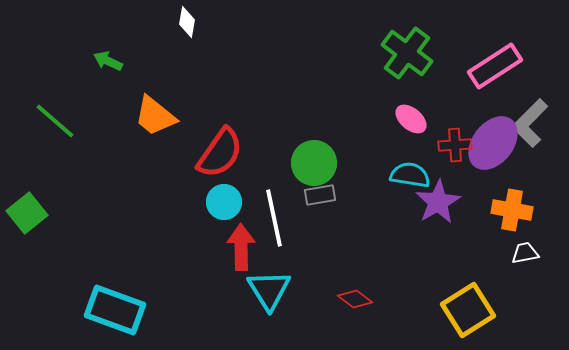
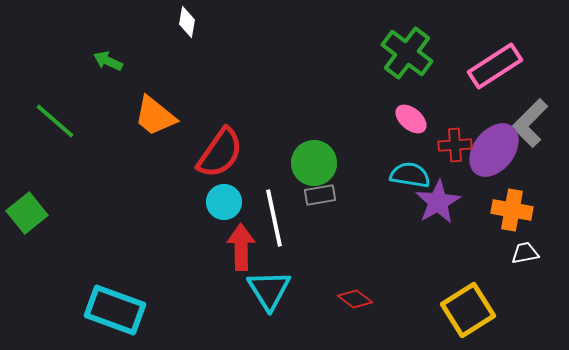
purple ellipse: moved 1 px right, 7 px down
